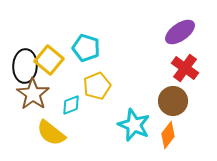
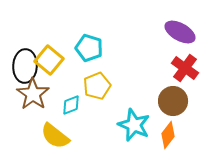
purple ellipse: rotated 64 degrees clockwise
cyan pentagon: moved 3 px right
yellow semicircle: moved 4 px right, 3 px down
